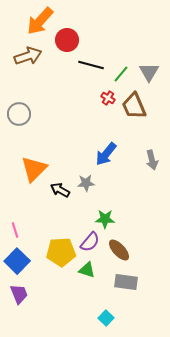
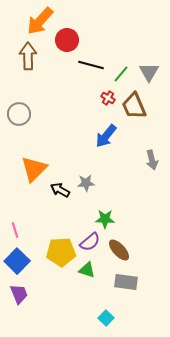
brown arrow: rotated 72 degrees counterclockwise
blue arrow: moved 18 px up
purple semicircle: rotated 10 degrees clockwise
